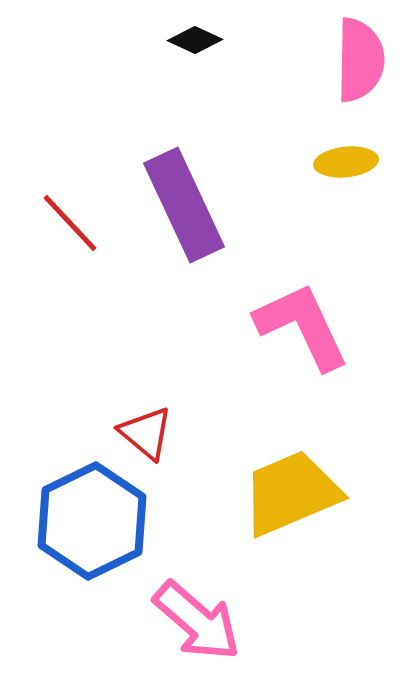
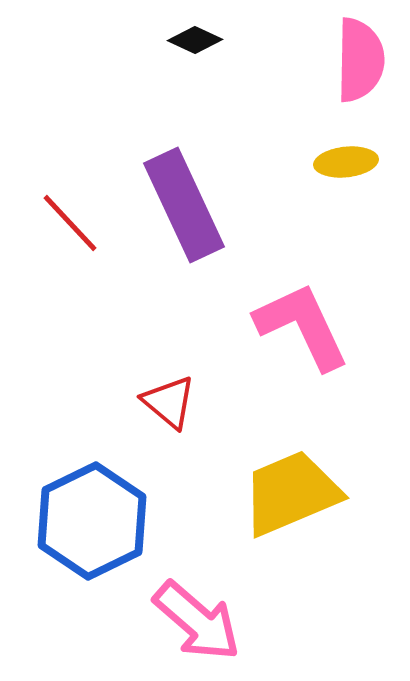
red triangle: moved 23 px right, 31 px up
